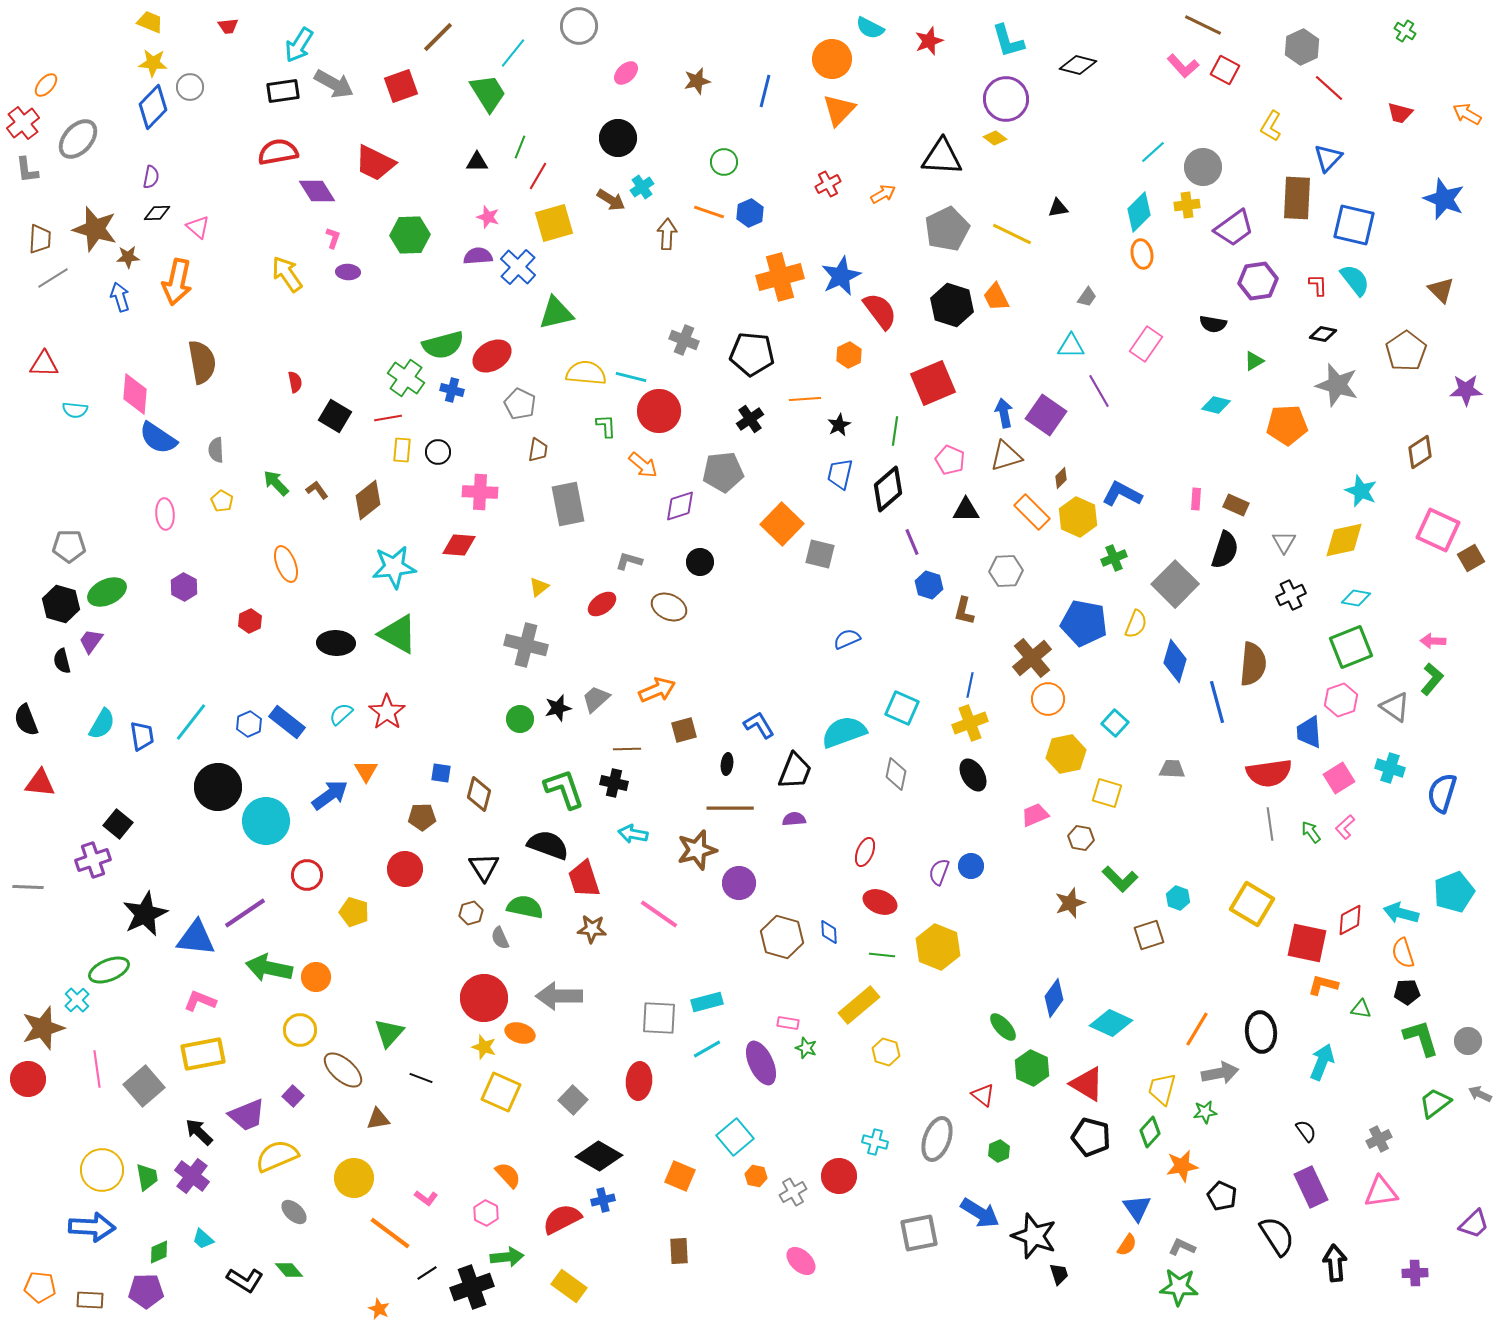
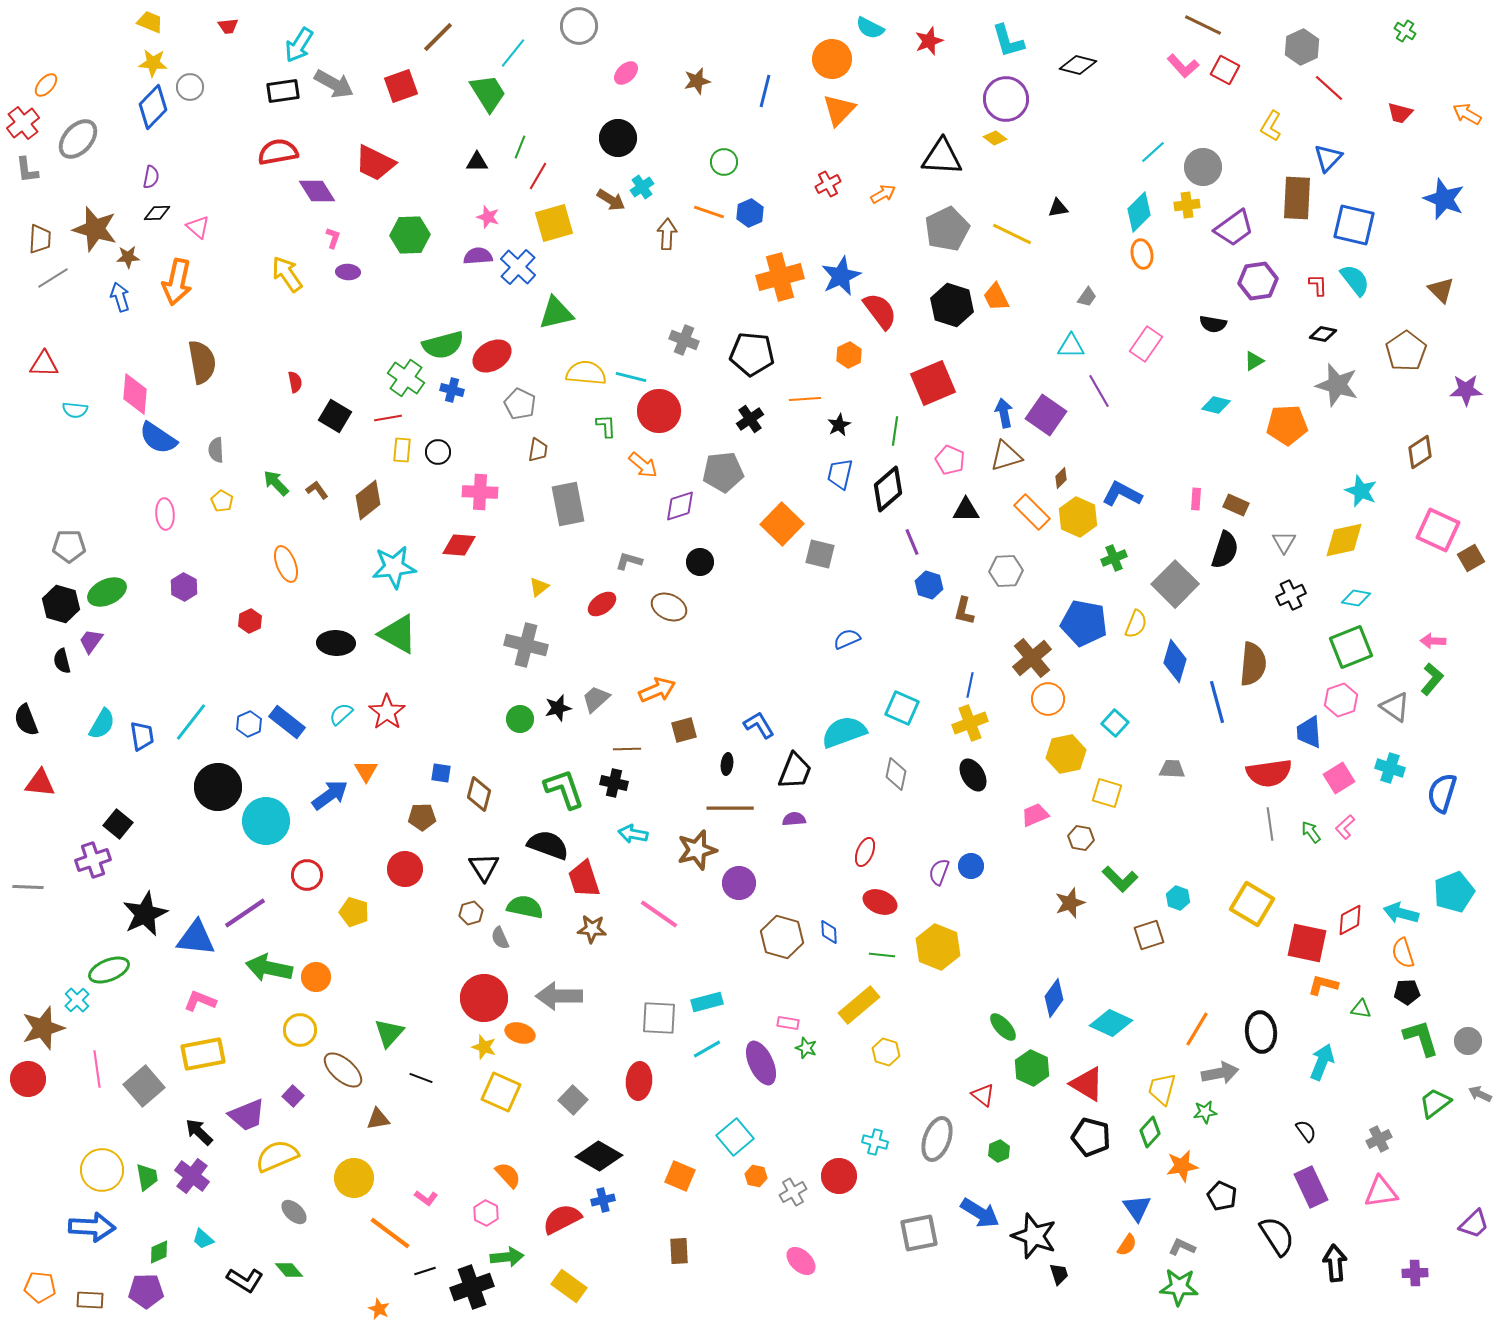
black line at (427, 1273): moved 2 px left, 2 px up; rotated 15 degrees clockwise
